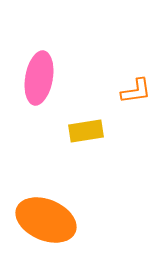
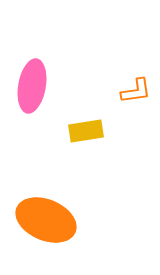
pink ellipse: moved 7 px left, 8 px down
